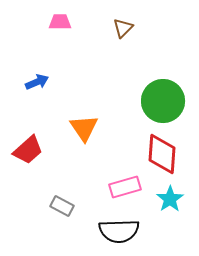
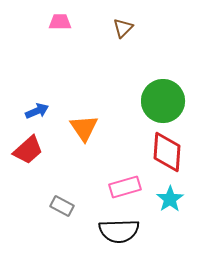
blue arrow: moved 29 px down
red diamond: moved 5 px right, 2 px up
